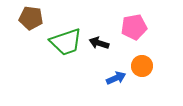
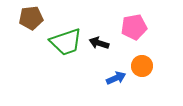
brown pentagon: rotated 15 degrees counterclockwise
